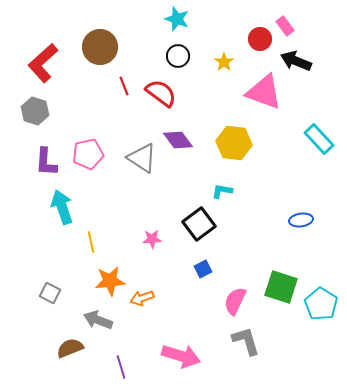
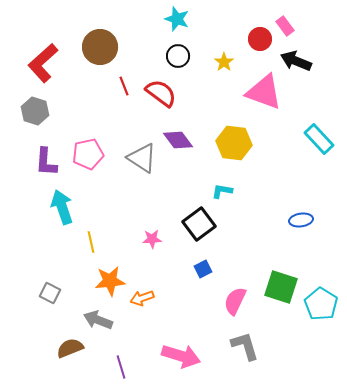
gray L-shape: moved 1 px left, 5 px down
